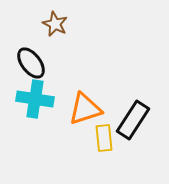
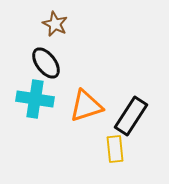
black ellipse: moved 15 px right
orange triangle: moved 1 px right, 3 px up
black rectangle: moved 2 px left, 4 px up
yellow rectangle: moved 11 px right, 11 px down
